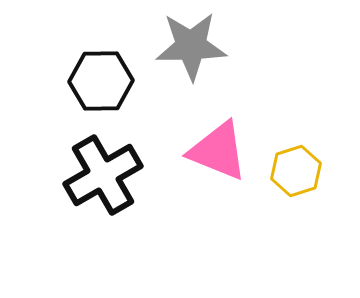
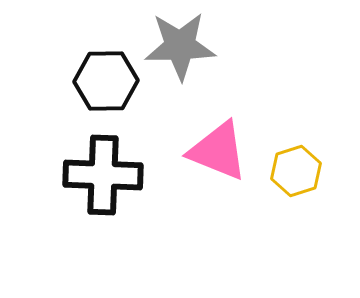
gray star: moved 11 px left
black hexagon: moved 5 px right
black cross: rotated 32 degrees clockwise
